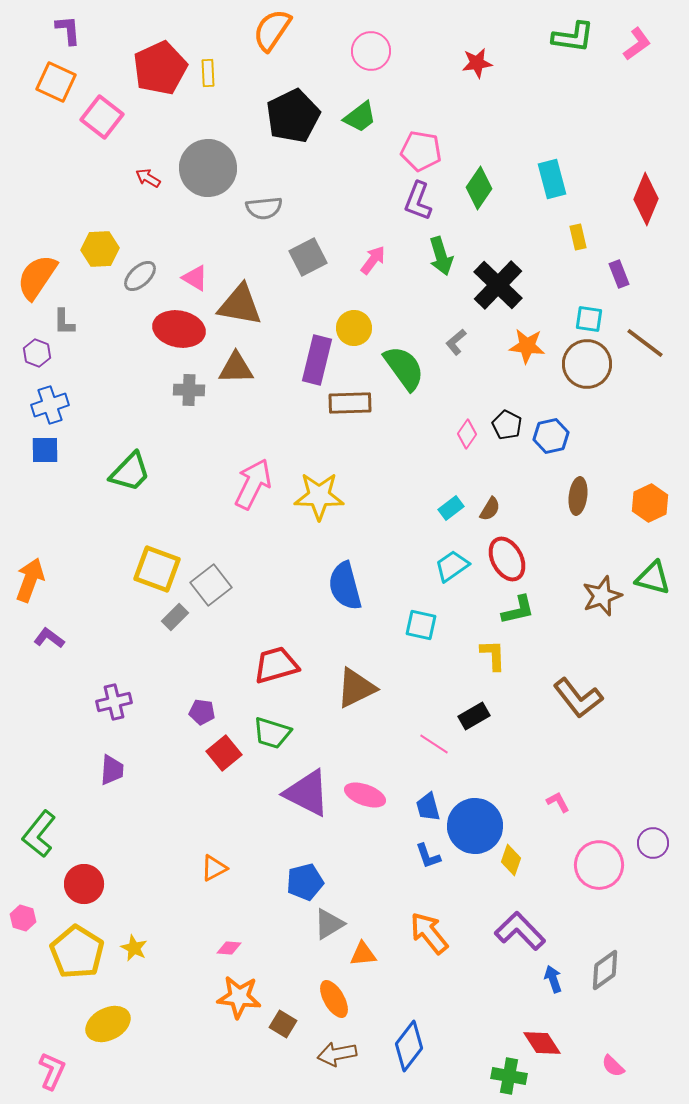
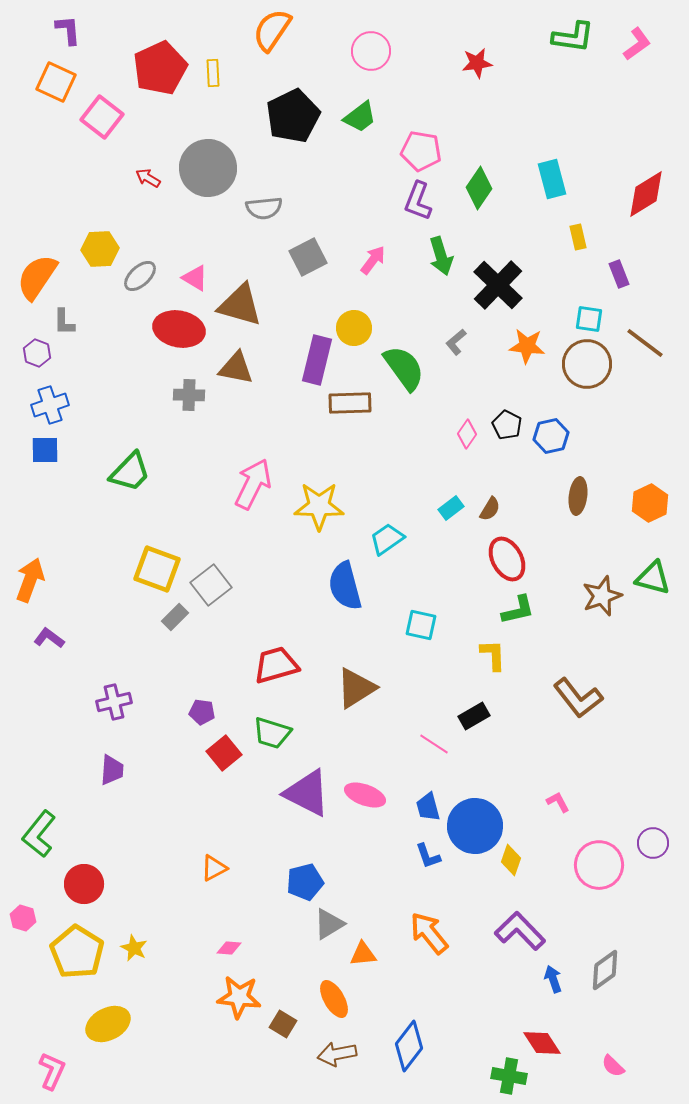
yellow rectangle at (208, 73): moved 5 px right
red diamond at (646, 199): moved 5 px up; rotated 36 degrees clockwise
brown triangle at (240, 305): rotated 6 degrees clockwise
brown triangle at (236, 368): rotated 12 degrees clockwise
gray cross at (189, 390): moved 5 px down
yellow star at (319, 496): moved 10 px down
cyan trapezoid at (452, 566): moved 65 px left, 27 px up
brown triangle at (356, 688): rotated 6 degrees counterclockwise
